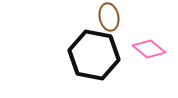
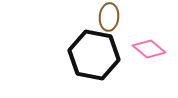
brown ellipse: rotated 16 degrees clockwise
